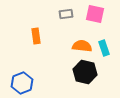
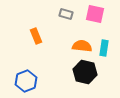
gray rectangle: rotated 24 degrees clockwise
orange rectangle: rotated 14 degrees counterclockwise
cyan rectangle: rotated 28 degrees clockwise
blue hexagon: moved 4 px right, 2 px up
